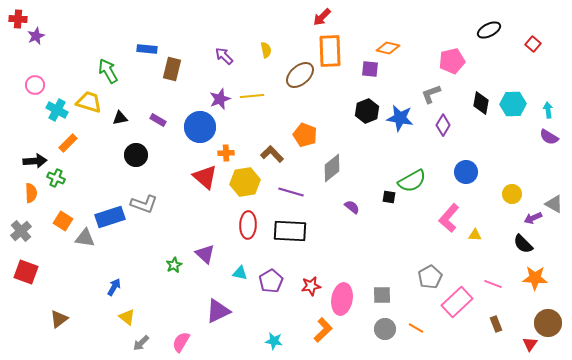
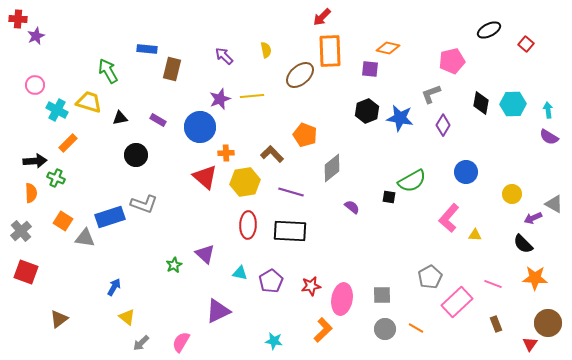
red square at (533, 44): moved 7 px left
